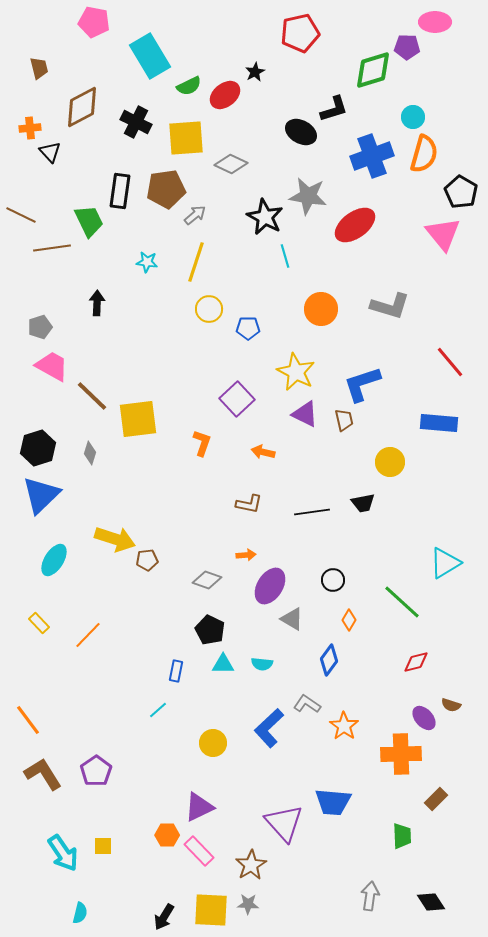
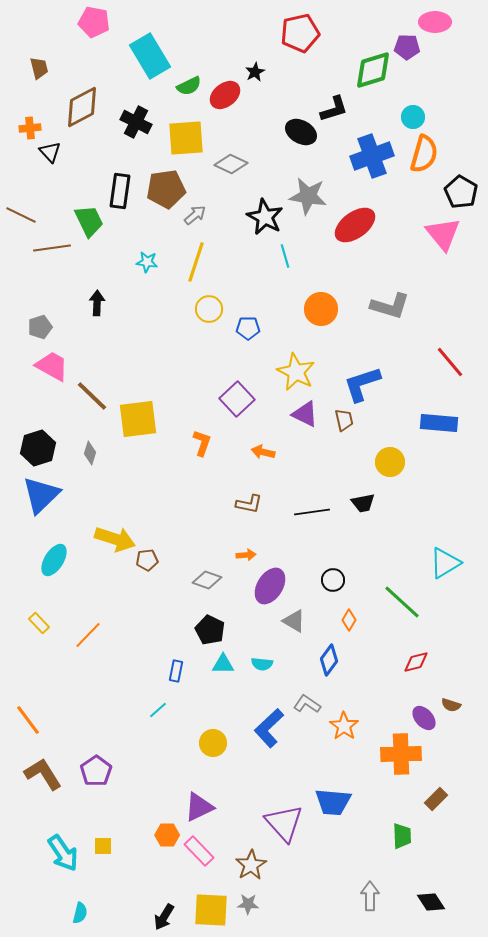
gray triangle at (292, 619): moved 2 px right, 2 px down
gray arrow at (370, 896): rotated 8 degrees counterclockwise
